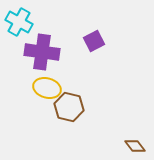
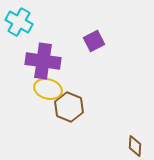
purple cross: moved 1 px right, 9 px down
yellow ellipse: moved 1 px right, 1 px down
brown hexagon: rotated 8 degrees clockwise
brown diamond: rotated 40 degrees clockwise
